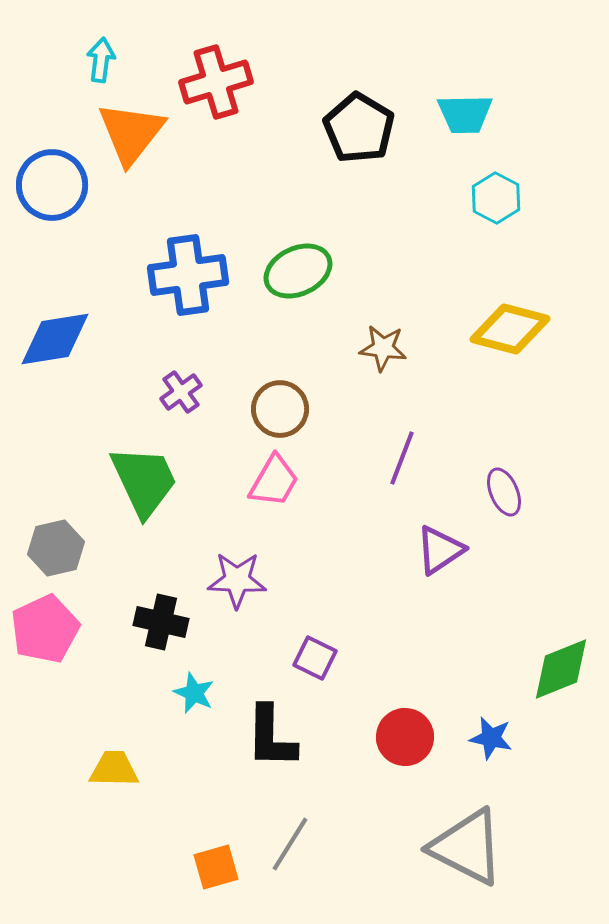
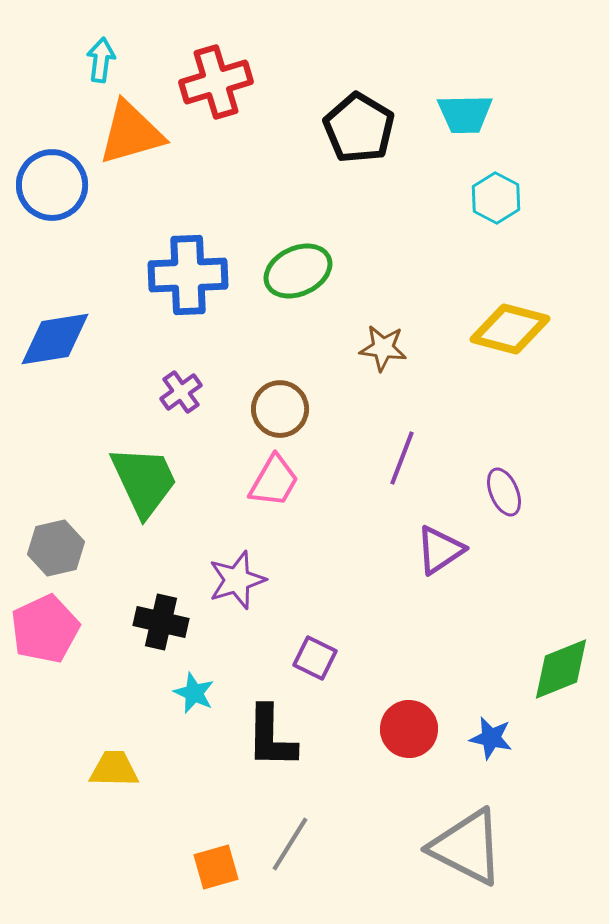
orange triangle: rotated 36 degrees clockwise
blue cross: rotated 6 degrees clockwise
purple star: rotated 20 degrees counterclockwise
red circle: moved 4 px right, 8 px up
